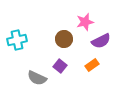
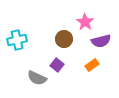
pink star: rotated 24 degrees counterclockwise
purple semicircle: rotated 12 degrees clockwise
purple square: moved 3 px left, 1 px up
